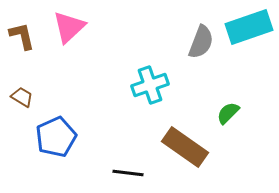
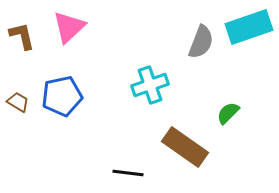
brown trapezoid: moved 4 px left, 5 px down
blue pentagon: moved 6 px right, 41 px up; rotated 12 degrees clockwise
